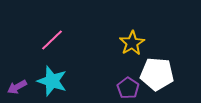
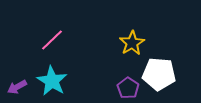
white pentagon: moved 2 px right
cyan star: rotated 12 degrees clockwise
